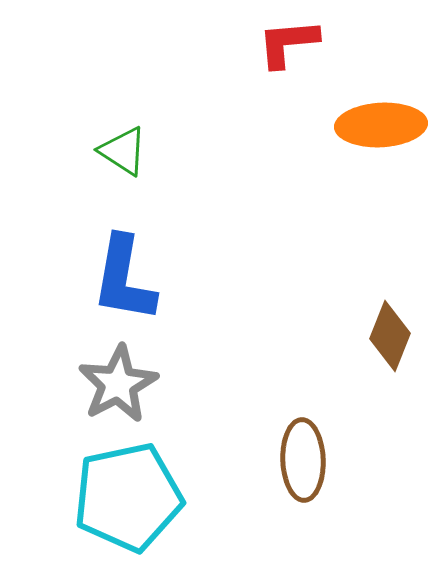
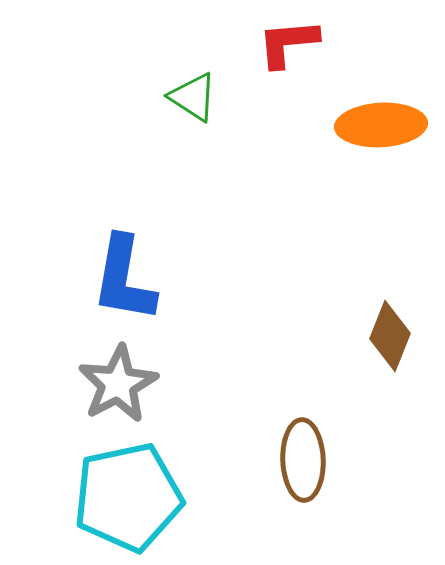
green triangle: moved 70 px right, 54 px up
